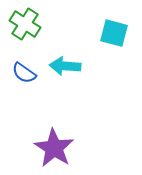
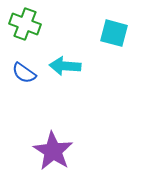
green cross: rotated 12 degrees counterclockwise
purple star: moved 1 px left, 3 px down
